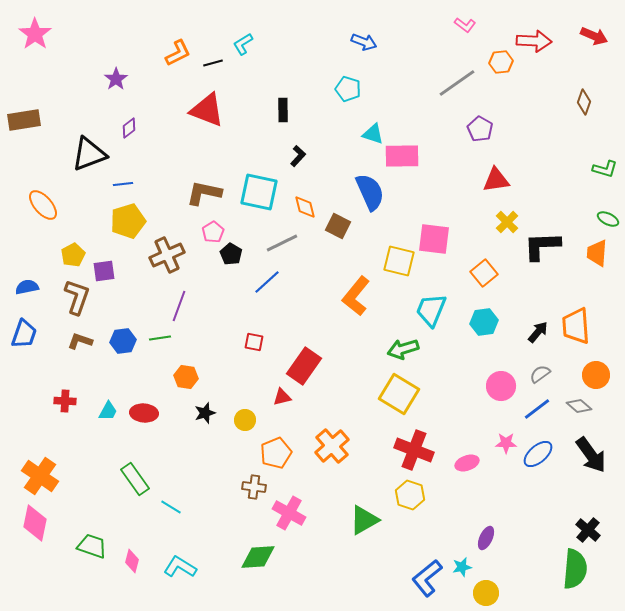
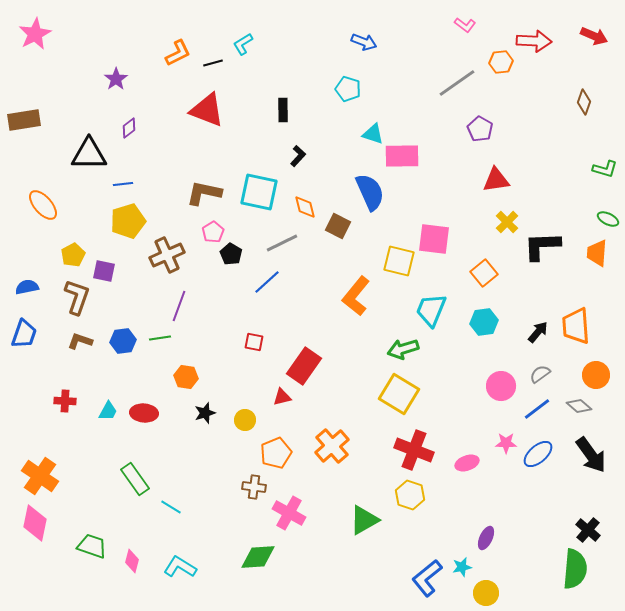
pink star at (35, 34): rotated 8 degrees clockwise
black triangle at (89, 154): rotated 21 degrees clockwise
purple square at (104, 271): rotated 20 degrees clockwise
